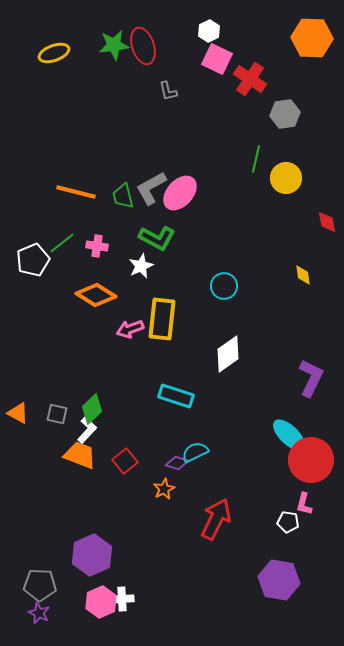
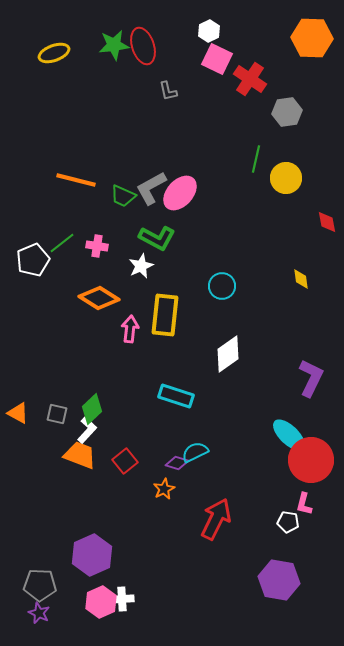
gray hexagon at (285, 114): moved 2 px right, 2 px up
orange line at (76, 192): moved 12 px up
green trapezoid at (123, 196): rotated 52 degrees counterclockwise
yellow diamond at (303, 275): moved 2 px left, 4 px down
cyan circle at (224, 286): moved 2 px left
orange diamond at (96, 295): moved 3 px right, 3 px down
yellow rectangle at (162, 319): moved 3 px right, 4 px up
pink arrow at (130, 329): rotated 116 degrees clockwise
